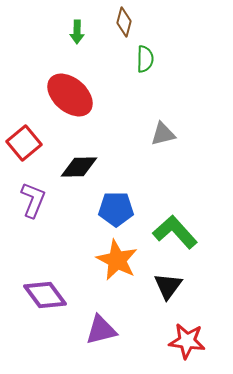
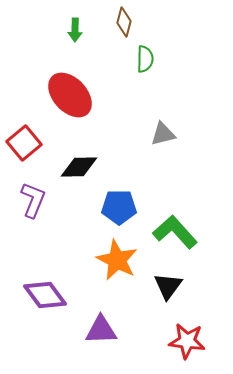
green arrow: moved 2 px left, 2 px up
red ellipse: rotated 6 degrees clockwise
blue pentagon: moved 3 px right, 2 px up
purple triangle: rotated 12 degrees clockwise
